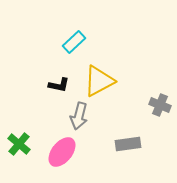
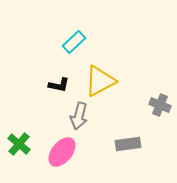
yellow triangle: moved 1 px right
